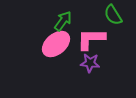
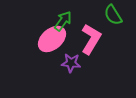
pink L-shape: rotated 120 degrees clockwise
pink ellipse: moved 4 px left, 5 px up
purple star: moved 19 px left
